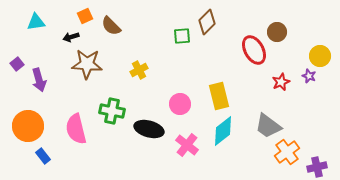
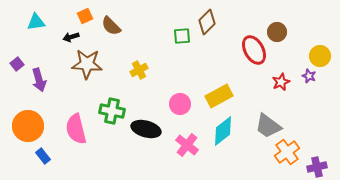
yellow rectangle: rotated 76 degrees clockwise
black ellipse: moved 3 px left
